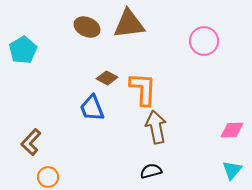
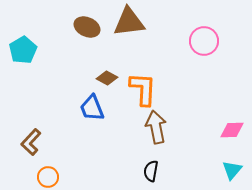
brown triangle: moved 2 px up
black semicircle: rotated 65 degrees counterclockwise
